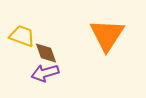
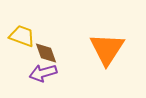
orange triangle: moved 14 px down
purple arrow: moved 2 px left
